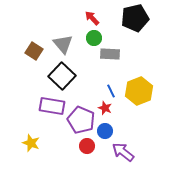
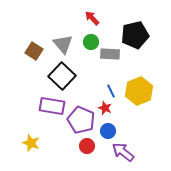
black pentagon: moved 17 px down
green circle: moved 3 px left, 4 px down
blue circle: moved 3 px right
